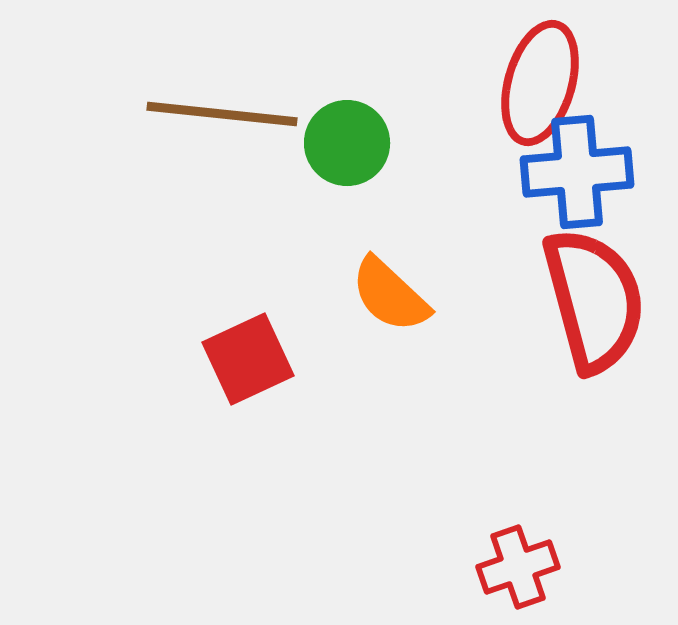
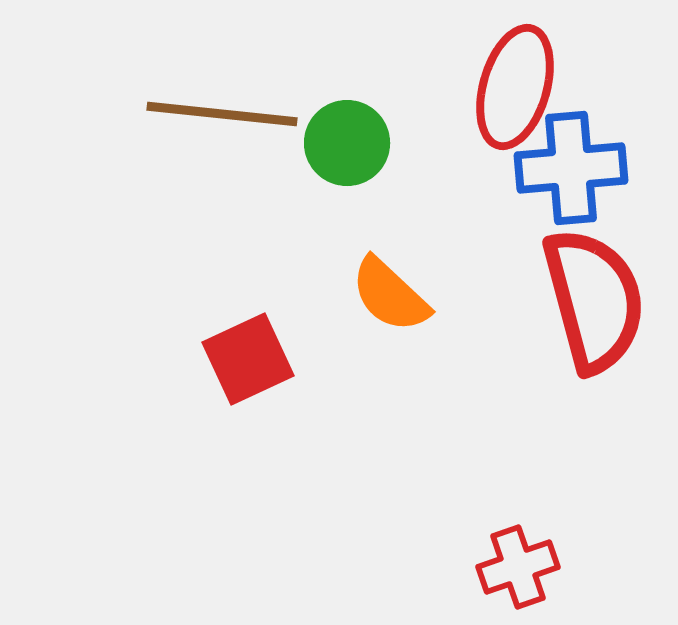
red ellipse: moved 25 px left, 4 px down
blue cross: moved 6 px left, 4 px up
